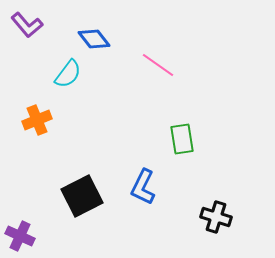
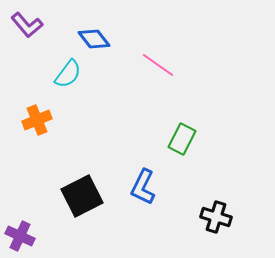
green rectangle: rotated 36 degrees clockwise
